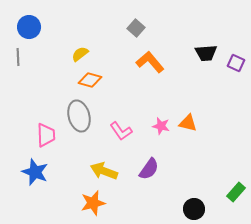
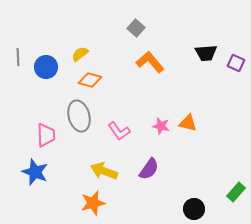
blue circle: moved 17 px right, 40 px down
pink L-shape: moved 2 px left
